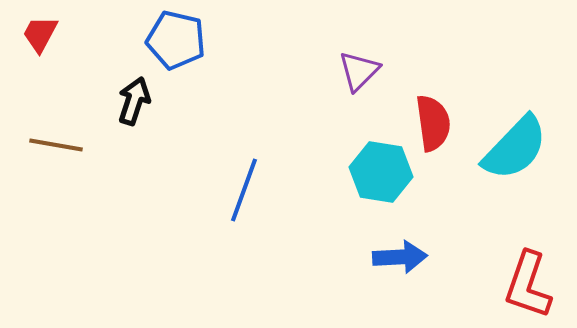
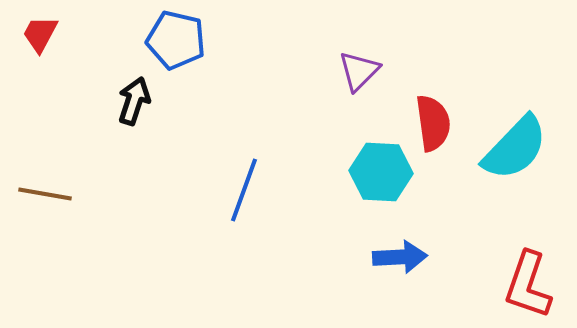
brown line: moved 11 px left, 49 px down
cyan hexagon: rotated 6 degrees counterclockwise
